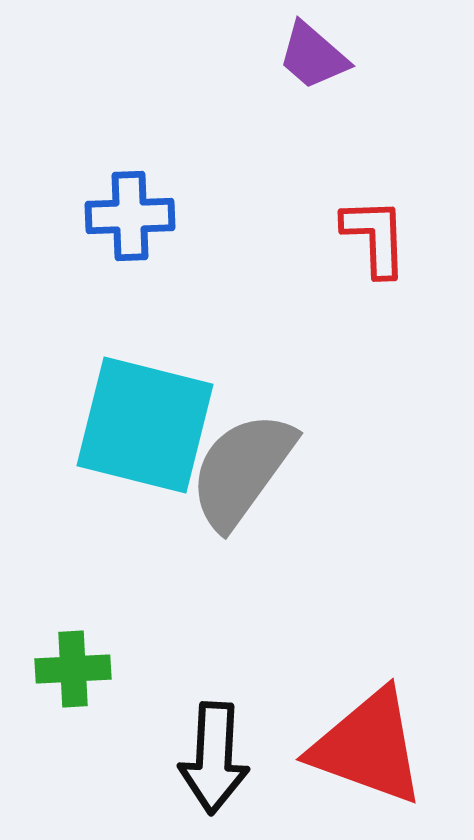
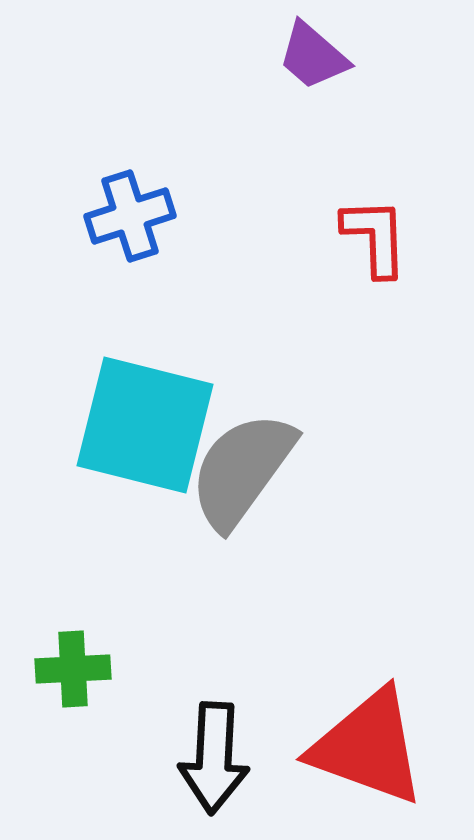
blue cross: rotated 16 degrees counterclockwise
